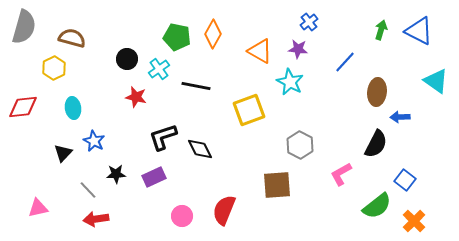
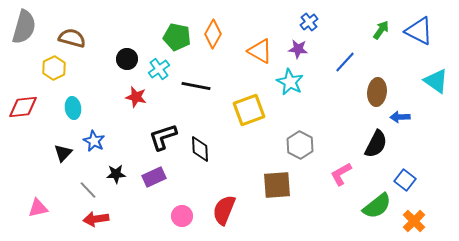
green arrow: rotated 18 degrees clockwise
black diamond: rotated 24 degrees clockwise
